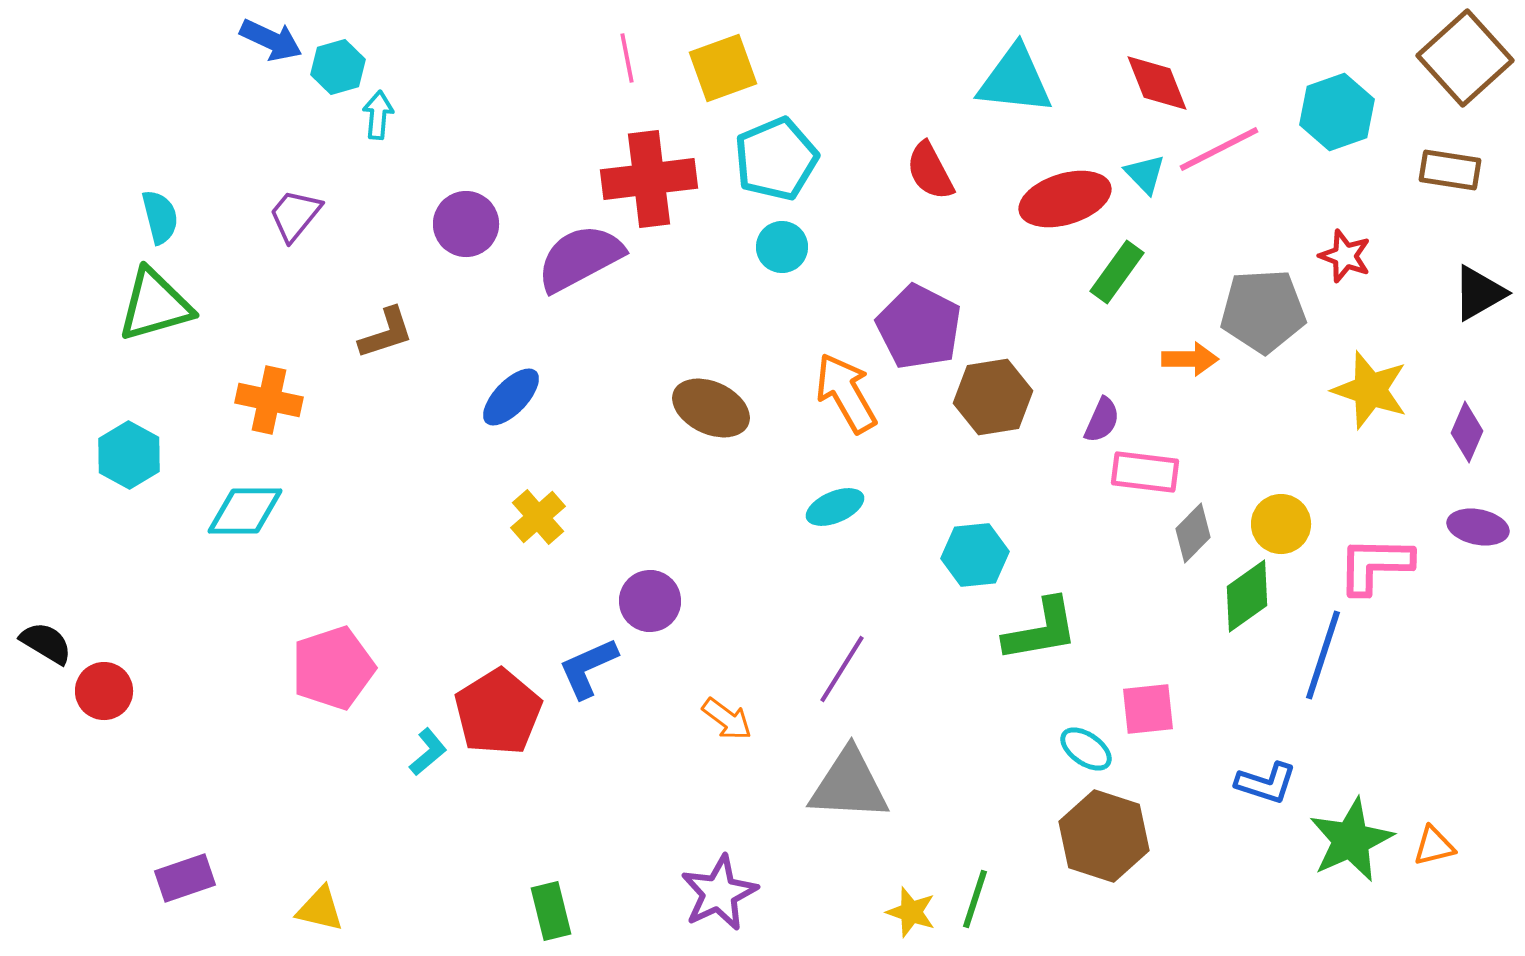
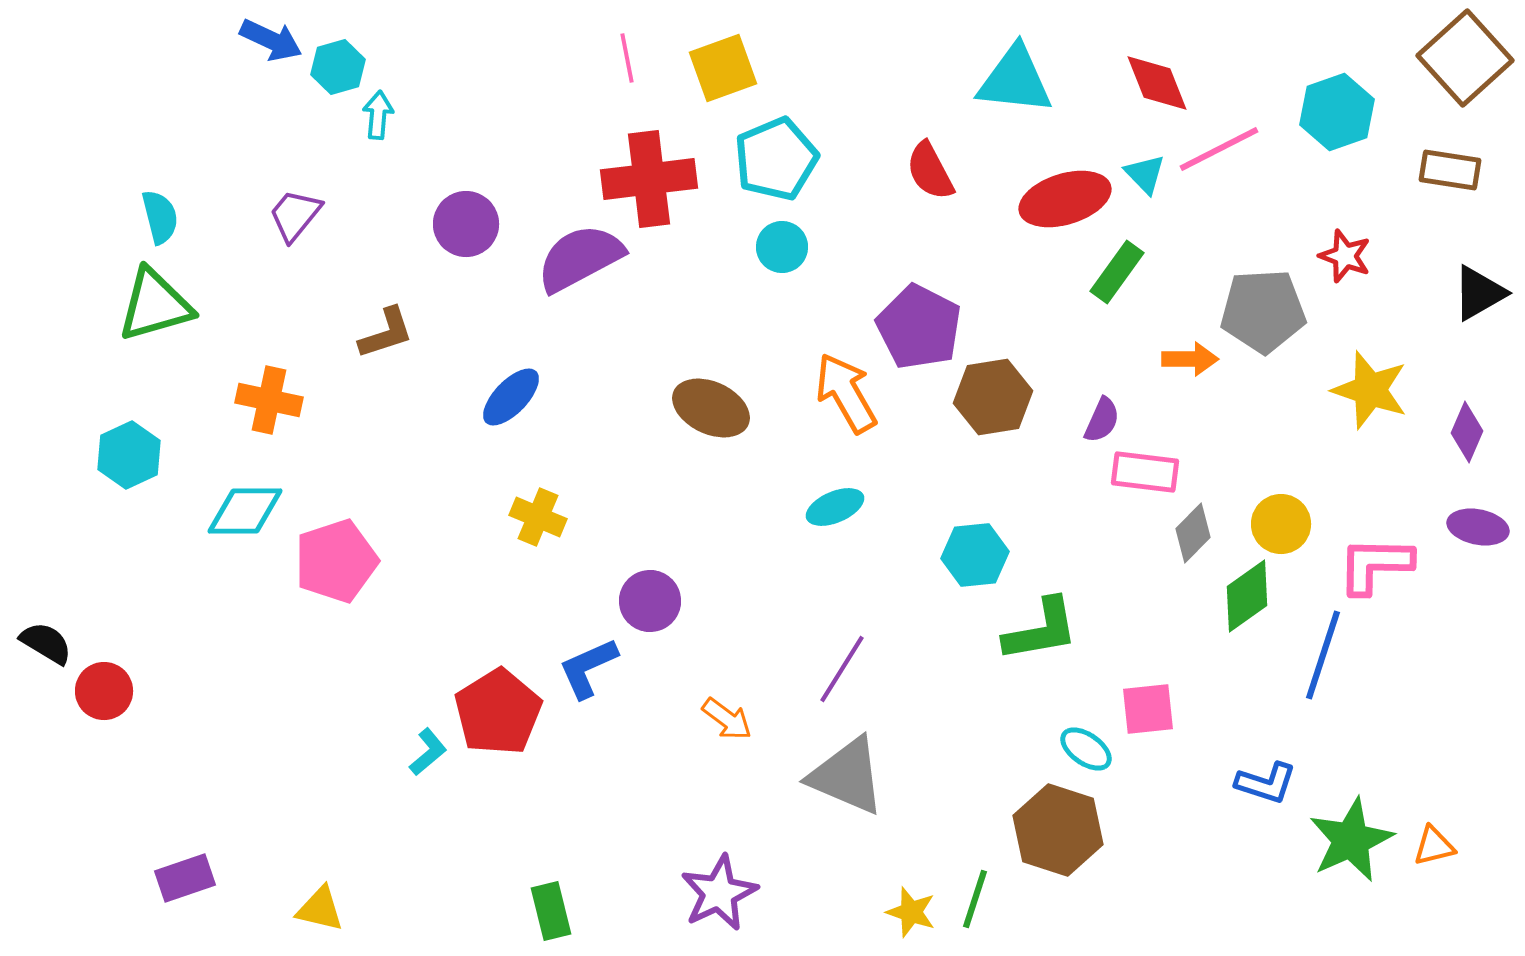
cyan hexagon at (129, 455): rotated 6 degrees clockwise
yellow cross at (538, 517): rotated 26 degrees counterclockwise
pink pentagon at (333, 668): moved 3 px right, 107 px up
gray triangle at (849, 785): moved 2 px left, 9 px up; rotated 20 degrees clockwise
brown hexagon at (1104, 836): moved 46 px left, 6 px up
